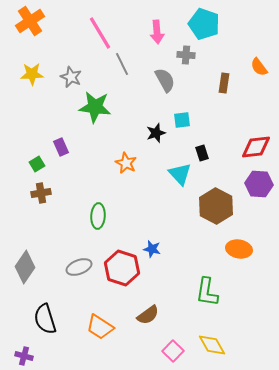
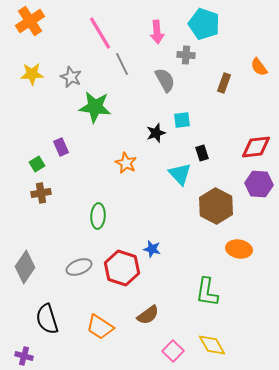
brown rectangle: rotated 12 degrees clockwise
black semicircle: moved 2 px right
